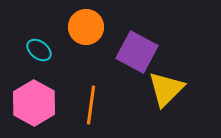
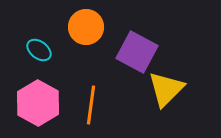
pink hexagon: moved 4 px right
